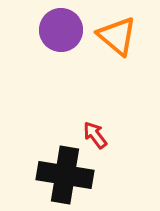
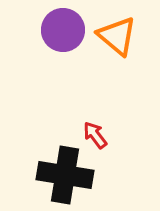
purple circle: moved 2 px right
